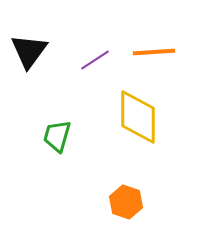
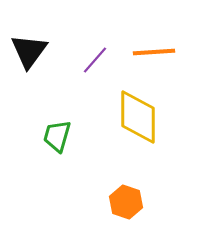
purple line: rotated 16 degrees counterclockwise
